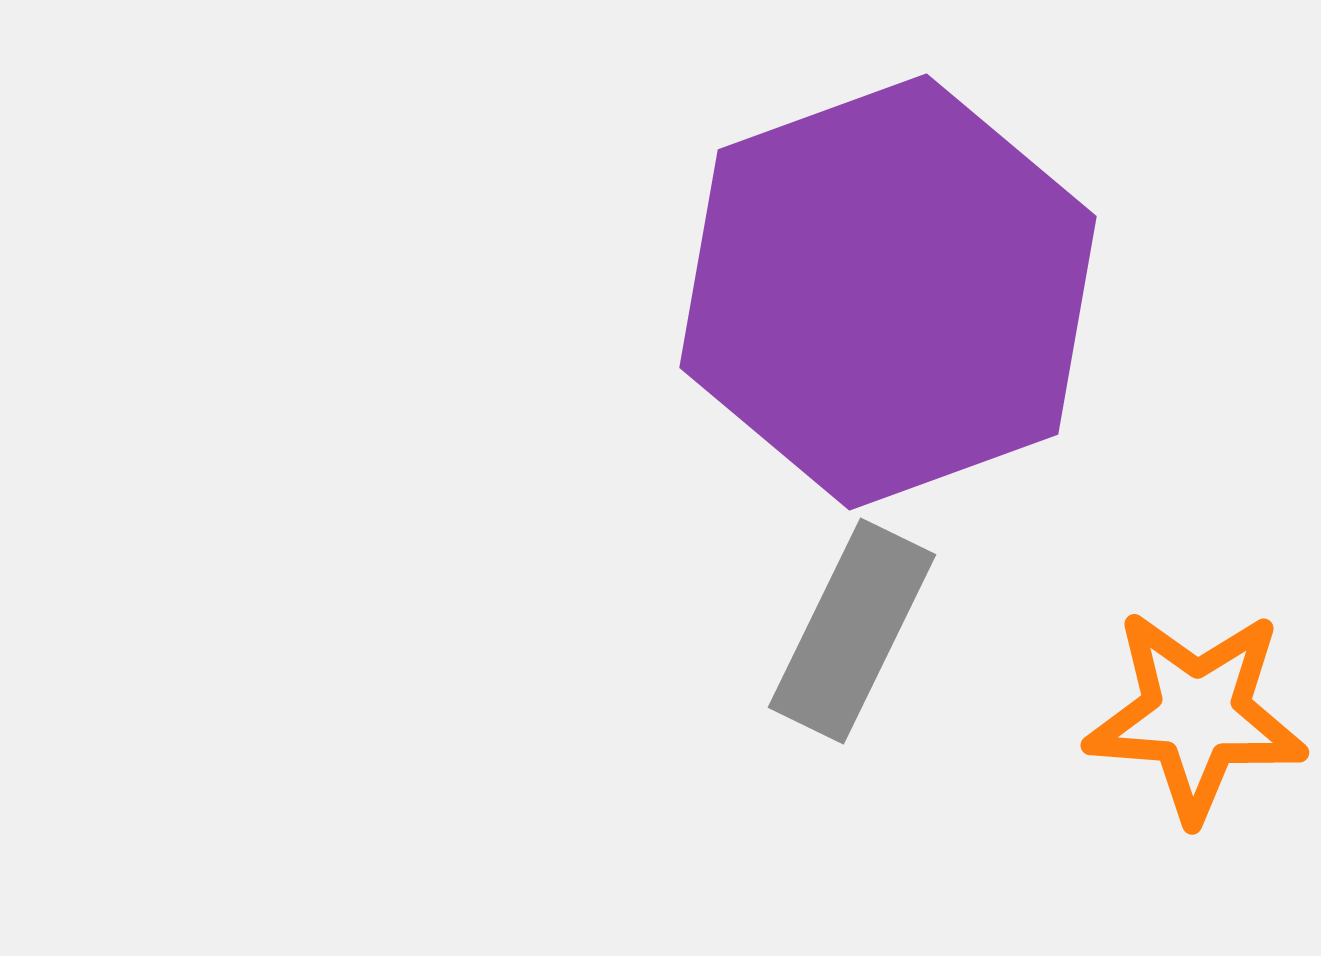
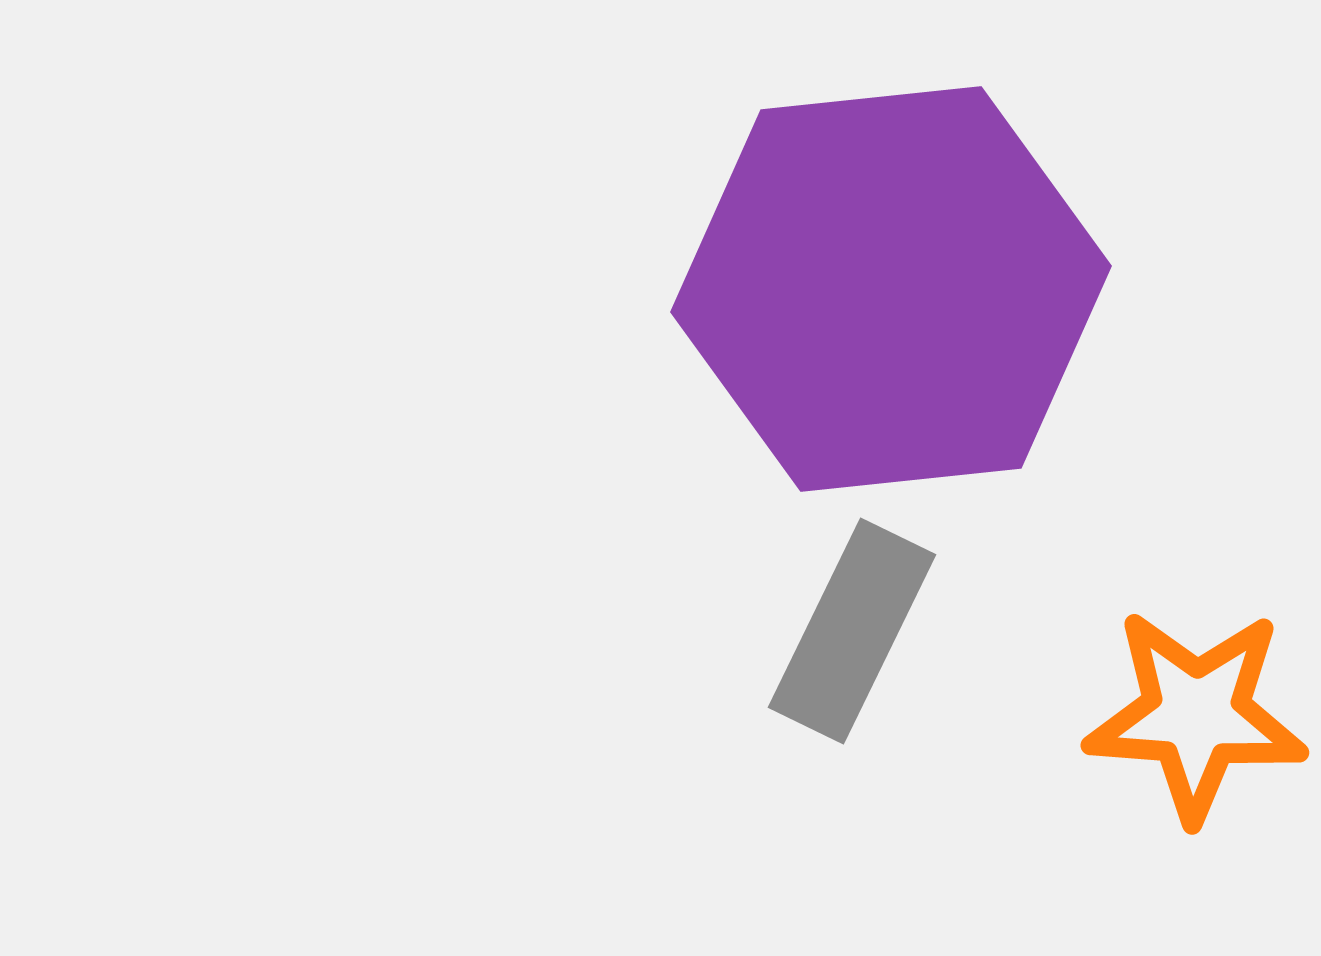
purple hexagon: moved 3 px right, 3 px up; rotated 14 degrees clockwise
